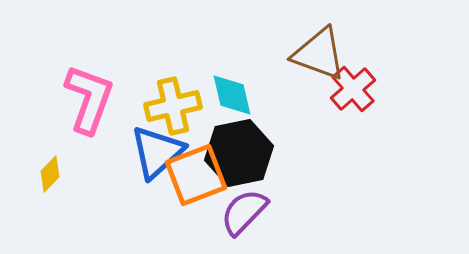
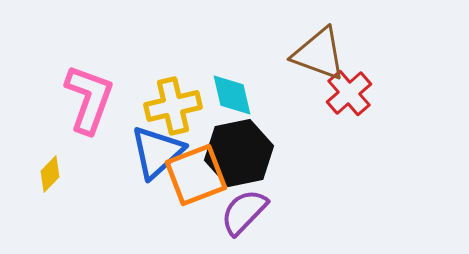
red cross: moved 4 px left, 4 px down
